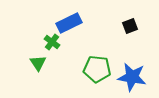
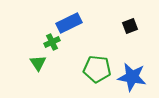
green cross: rotated 28 degrees clockwise
